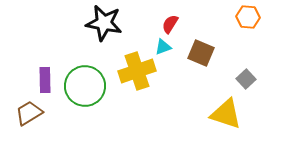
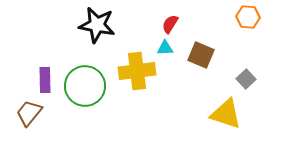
black star: moved 7 px left, 2 px down
cyan triangle: moved 2 px right, 1 px down; rotated 18 degrees clockwise
brown square: moved 2 px down
yellow cross: rotated 12 degrees clockwise
brown trapezoid: rotated 20 degrees counterclockwise
